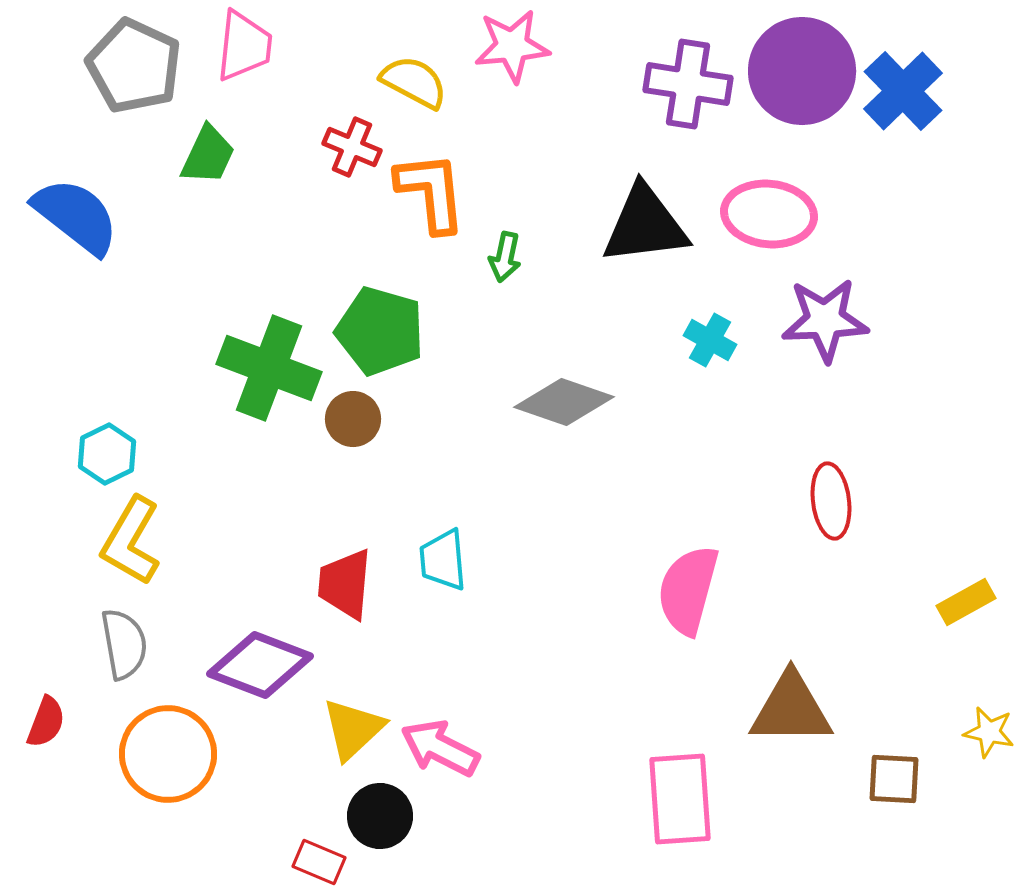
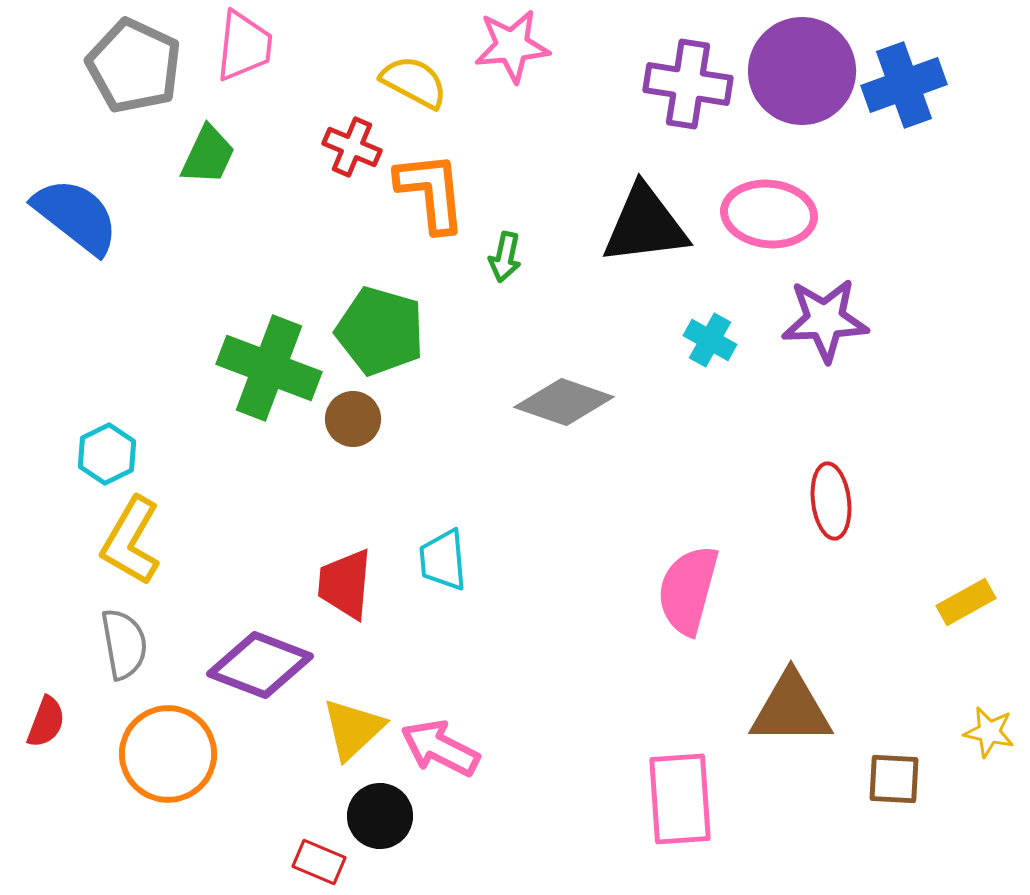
blue cross: moved 1 px right, 6 px up; rotated 24 degrees clockwise
